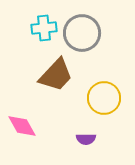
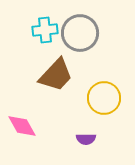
cyan cross: moved 1 px right, 2 px down
gray circle: moved 2 px left
